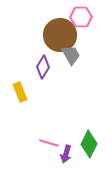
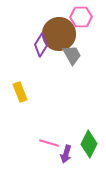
brown circle: moved 1 px left, 1 px up
gray trapezoid: moved 1 px right
purple diamond: moved 2 px left, 22 px up
